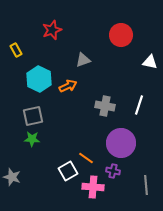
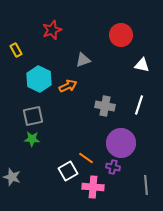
white triangle: moved 8 px left, 3 px down
purple cross: moved 4 px up
